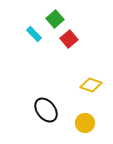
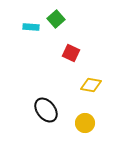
green square: moved 1 px right
cyan rectangle: moved 3 px left, 7 px up; rotated 42 degrees counterclockwise
red square: moved 2 px right, 14 px down; rotated 24 degrees counterclockwise
yellow diamond: rotated 10 degrees counterclockwise
